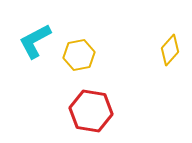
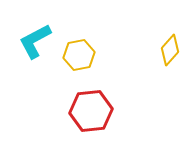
red hexagon: rotated 15 degrees counterclockwise
